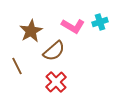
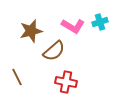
brown star: rotated 15 degrees clockwise
brown line: moved 11 px down
red cross: moved 10 px right; rotated 35 degrees counterclockwise
